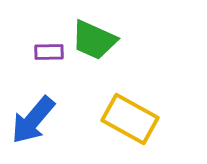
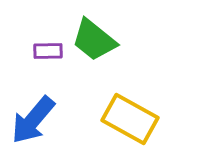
green trapezoid: rotated 15 degrees clockwise
purple rectangle: moved 1 px left, 1 px up
